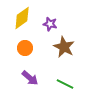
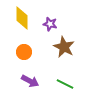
yellow diamond: rotated 55 degrees counterclockwise
orange circle: moved 1 px left, 4 px down
purple arrow: moved 3 px down; rotated 12 degrees counterclockwise
